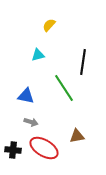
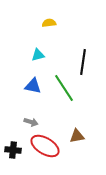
yellow semicircle: moved 2 px up; rotated 40 degrees clockwise
blue triangle: moved 7 px right, 10 px up
red ellipse: moved 1 px right, 2 px up
